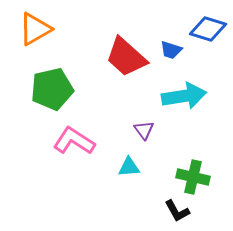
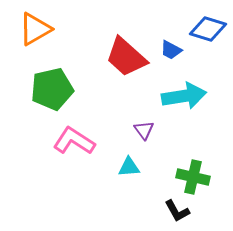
blue trapezoid: rotated 10 degrees clockwise
